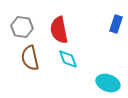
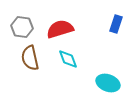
red semicircle: moved 1 px right, 1 px up; rotated 84 degrees clockwise
